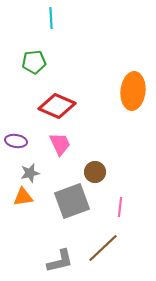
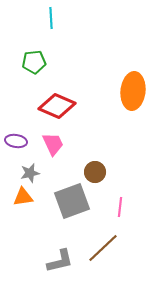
pink trapezoid: moved 7 px left
